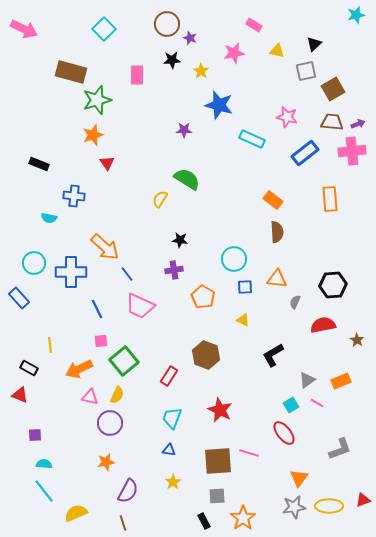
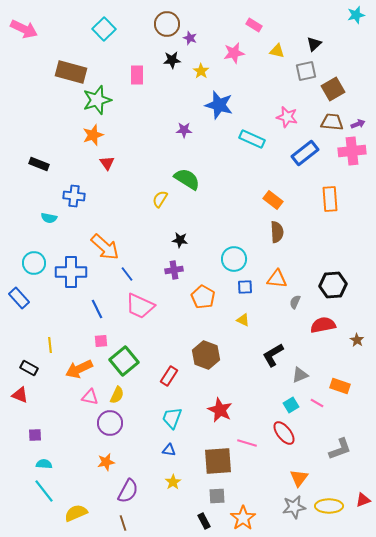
gray triangle at (307, 380): moved 7 px left, 5 px up; rotated 12 degrees clockwise
orange rectangle at (341, 381): moved 1 px left, 5 px down; rotated 42 degrees clockwise
pink line at (249, 453): moved 2 px left, 10 px up
